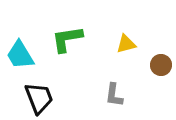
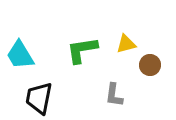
green L-shape: moved 15 px right, 11 px down
brown circle: moved 11 px left
black trapezoid: rotated 148 degrees counterclockwise
